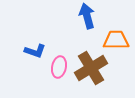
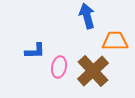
orange trapezoid: moved 1 px left, 1 px down
blue L-shape: rotated 20 degrees counterclockwise
brown cross: moved 2 px right, 3 px down; rotated 12 degrees counterclockwise
